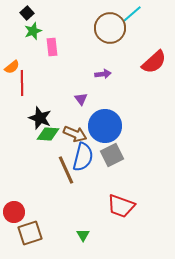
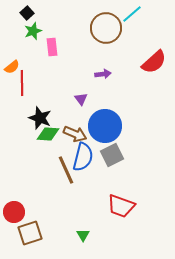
brown circle: moved 4 px left
